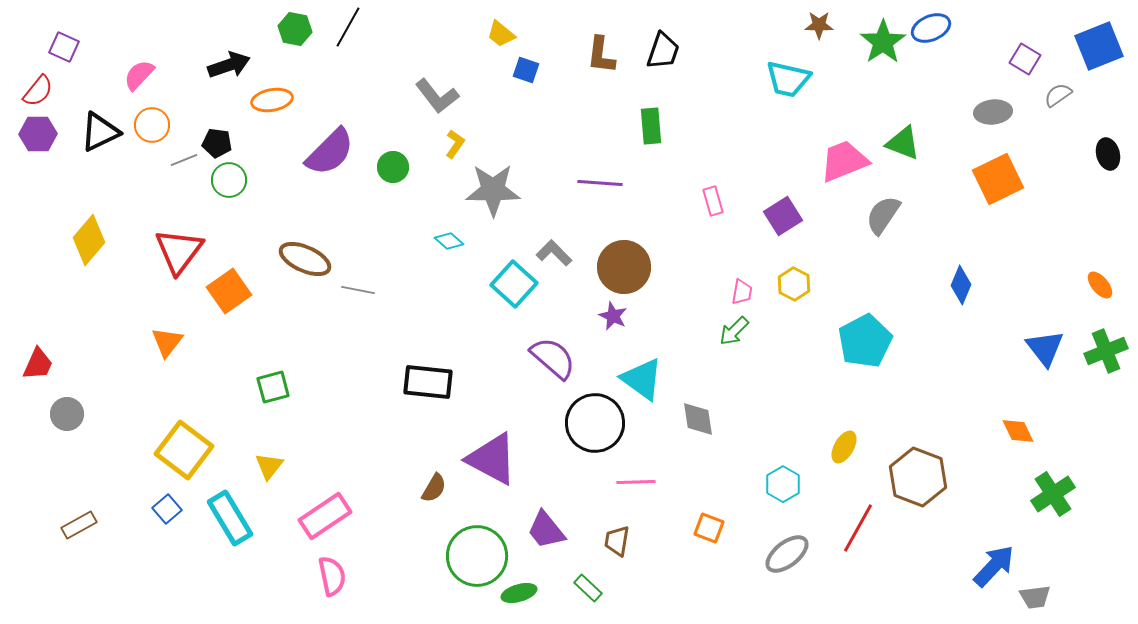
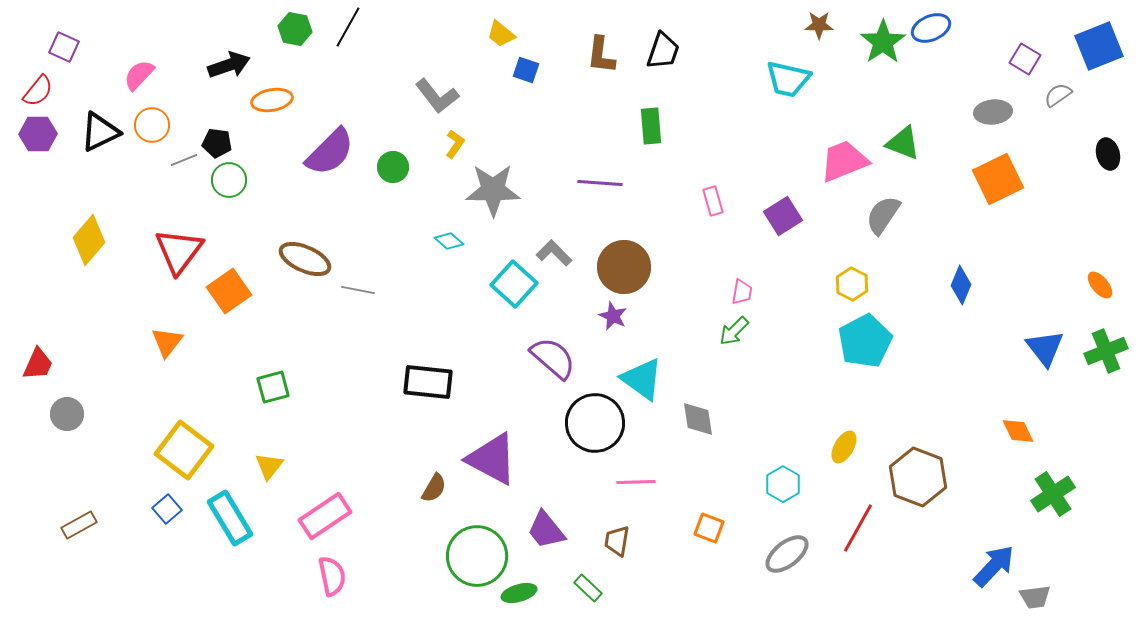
yellow hexagon at (794, 284): moved 58 px right
